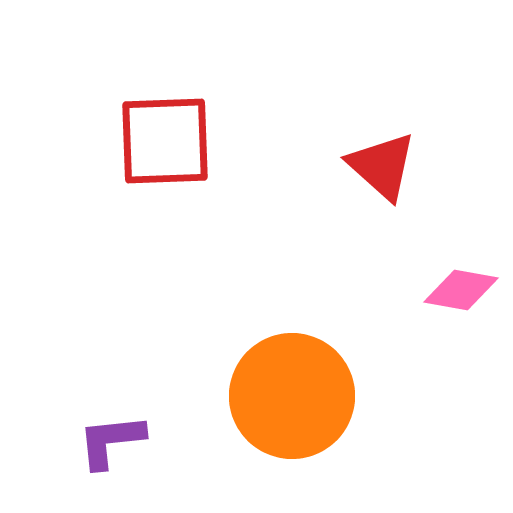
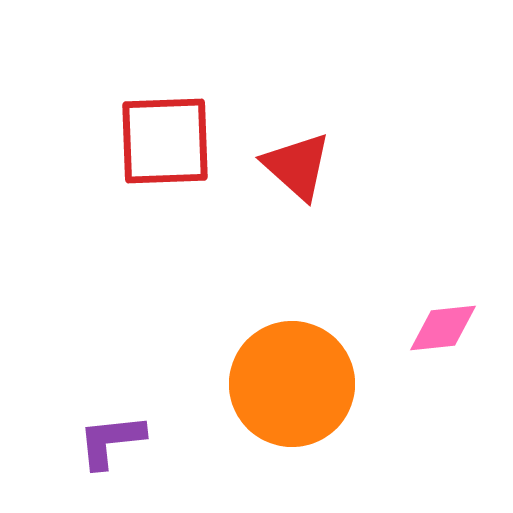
red triangle: moved 85 px left
pink diamond: moved 18 px left, 38 px down; rotated 16 degrees counterclockwise
orange circle: moved 12 px up
